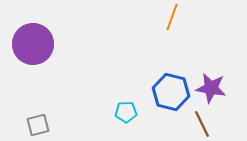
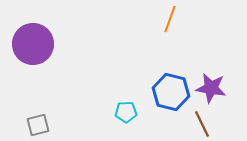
orange line: moved 2 px left, 2 px down
